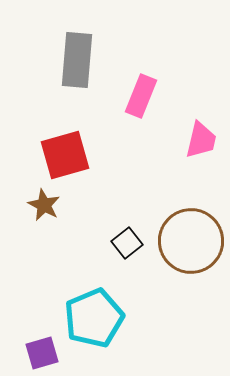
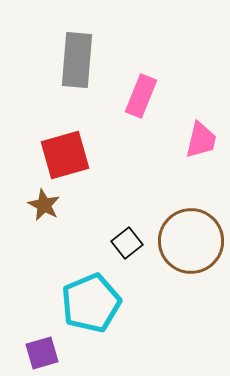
cyan pentagon: moved 3 px left, 15 px up
